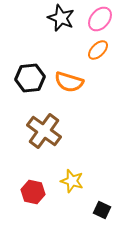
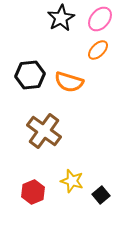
black star: rotated 20 degrees clockwise
black hexagon: moved 3 px up
red hexagon: rotated 25 degrees clockwise
black square: moved 1 px left, 15 px up; rotated 24 degrees clockwise
